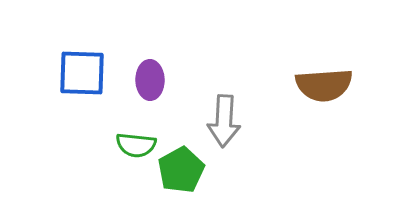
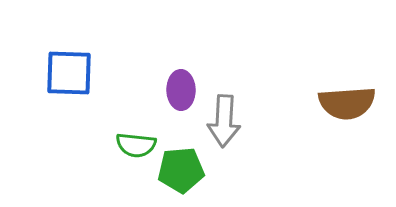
blue square: moved 13 px left
purple ellipse: moved 31 px right, 10 px down
brown semicircle: moved 23 px right, 18 px down
green pentagon: rotated 24 degrees clockwise
